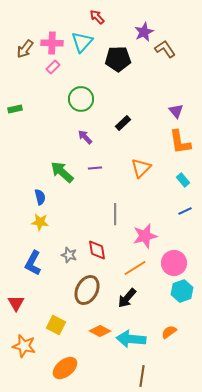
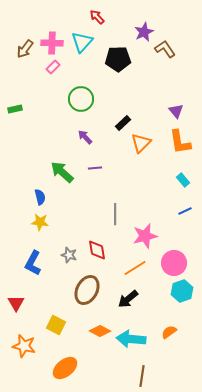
orange triangle: moved 25 px up
black arrow: moved 1 px right, 1 px down; rotated 10 degrees clockwise
